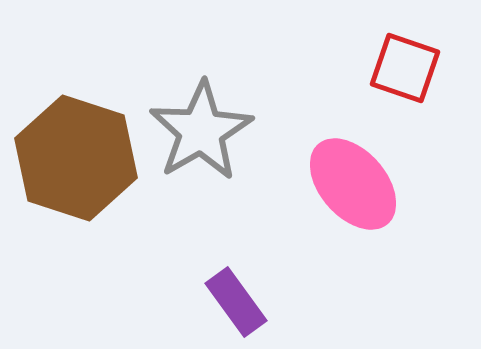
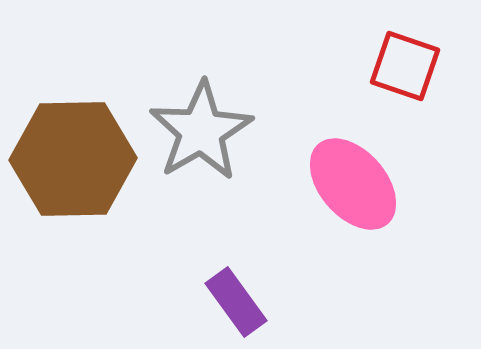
red square: moved 2 px up
brown hexagon: moved 3 px left, 1 px down; rotated 19 degrees counterclockwise
